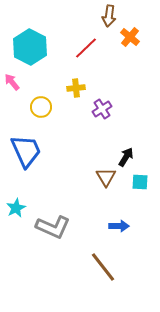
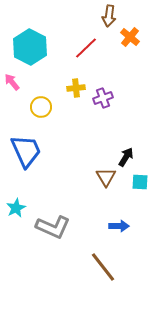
purple cross: moved 1 px right, 11 px up; rotated 12 degrees clockwise
